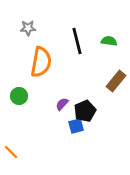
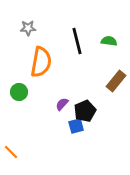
green circle: moved 4 px up
